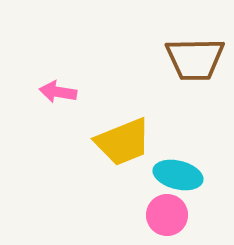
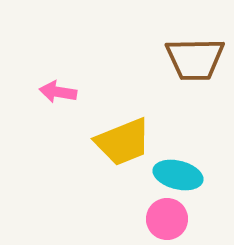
pink circle: moved 4 px down
